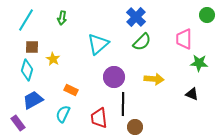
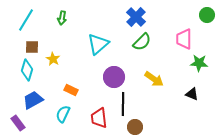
yellow arrow: rotated 30 degrees clockwise
